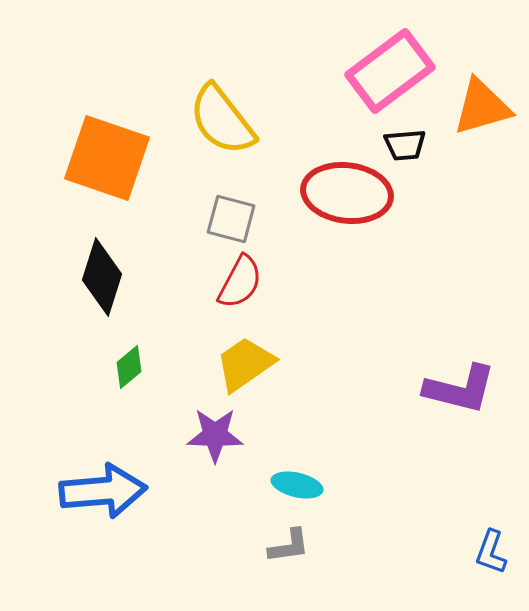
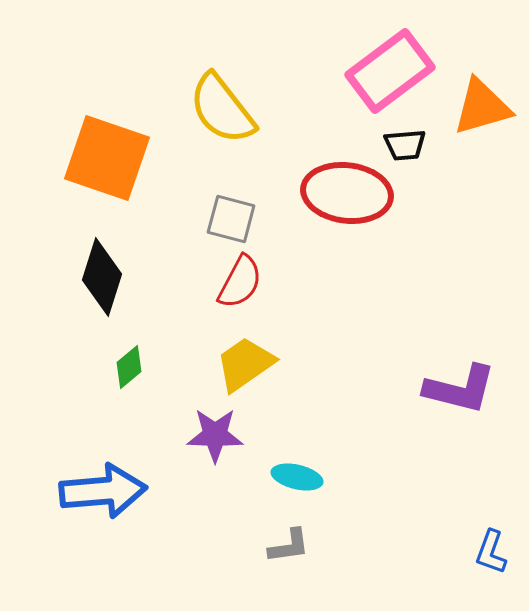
yellow semicircle: moved 11 px up
cyan ellipse: moved 8 px up
